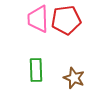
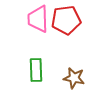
brown star: rotated 10 degrees counterclockwise
